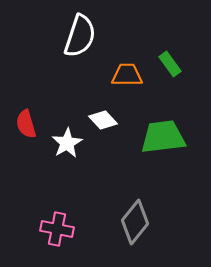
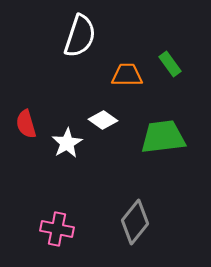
white diamond: rotated 12 degrees counterclockwise
